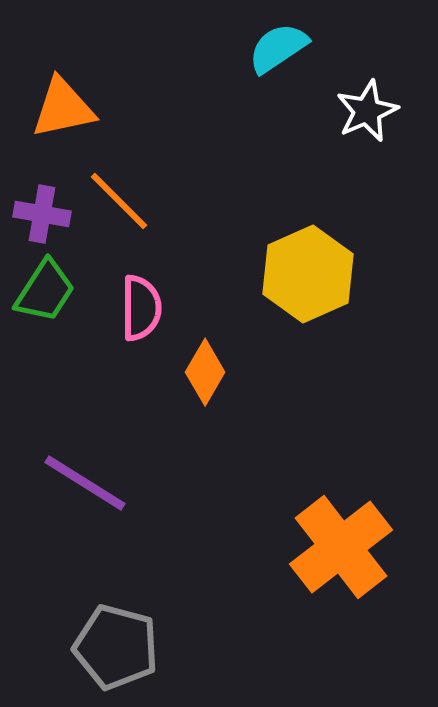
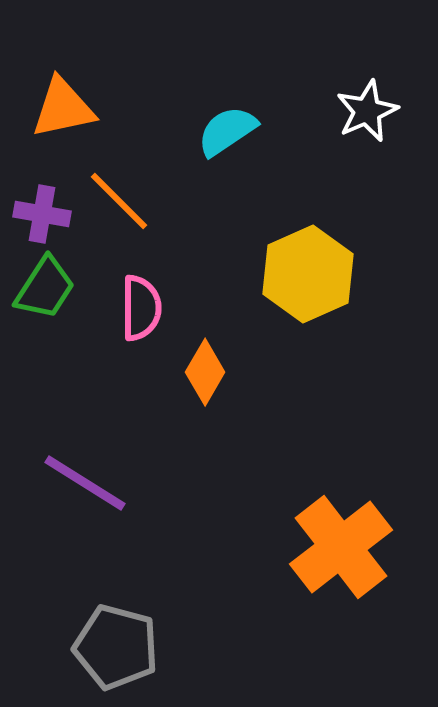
cyan semicircle: moved 51 px left, 83 px down
green trapezoid: moved 3 px up
